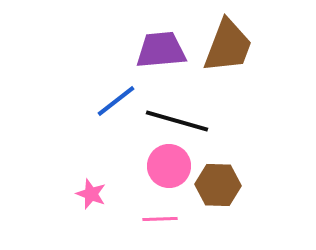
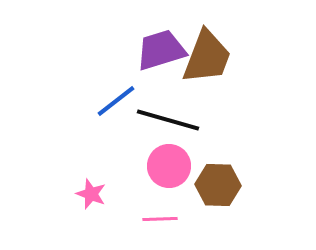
brown trapezoid: moved 21 px left, 11 px down
purple trapezoid: rotated 12 degrees counterclockwise
black line: moved 9 px left, 1 px up
